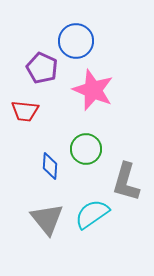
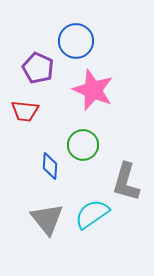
purple pentagon: moved 4 px left
green circle: moved 3 px left, 4 px up
